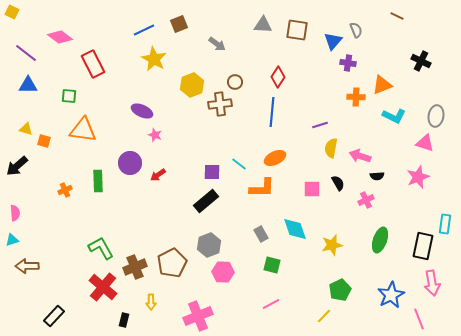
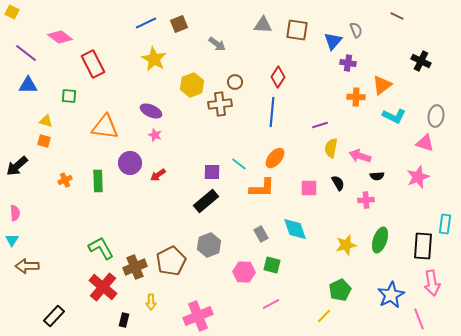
blue line at (144, 30): moved 2 px right, 7 px up
orange triangle at (382, 85): rotated 15 degrees counterclockwise
purple ellipse at (142, 111): moved 9 px right
yellow triangle at (26, 129): moved 20 px right, 8 px up
orange triangle at (83, 130): moved 22 px right, 3 px up
orange ellipse at (275, 158): rotated 25 degrees counterclockwise
pink square at (312, 189): moved 3 px left, 1 px up
orange cross at (65, 190): moved 10 px up
pink cross at (366, 200): rotated 21 degrees clockwise
cyan triangle at (12, 240): rotated 40 degrees counterclockwise
yellow star at (332, 245): moved 14 px right
black rectangle at (423, 246): rotated 8 degrees counterclockwise
brown pentagon at (172, 263): moved 1 px left, 2 px up
pink hexagon at (223, 272): moved 21 px right
